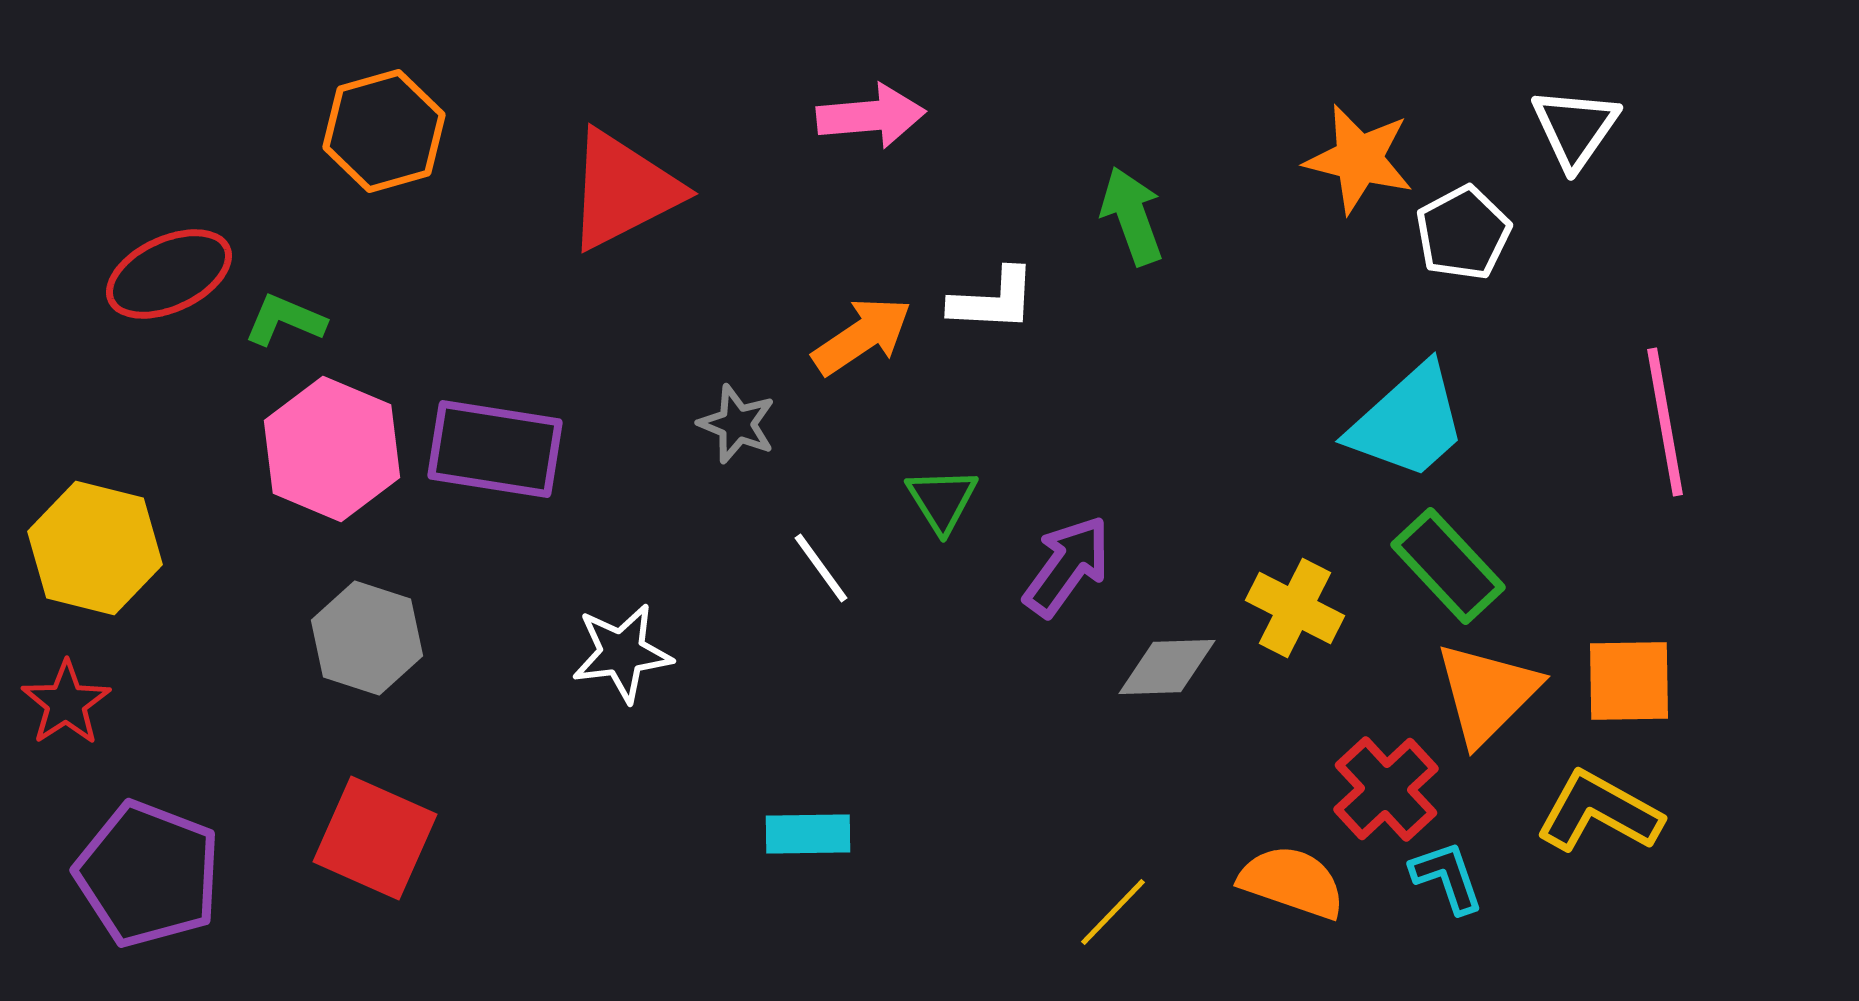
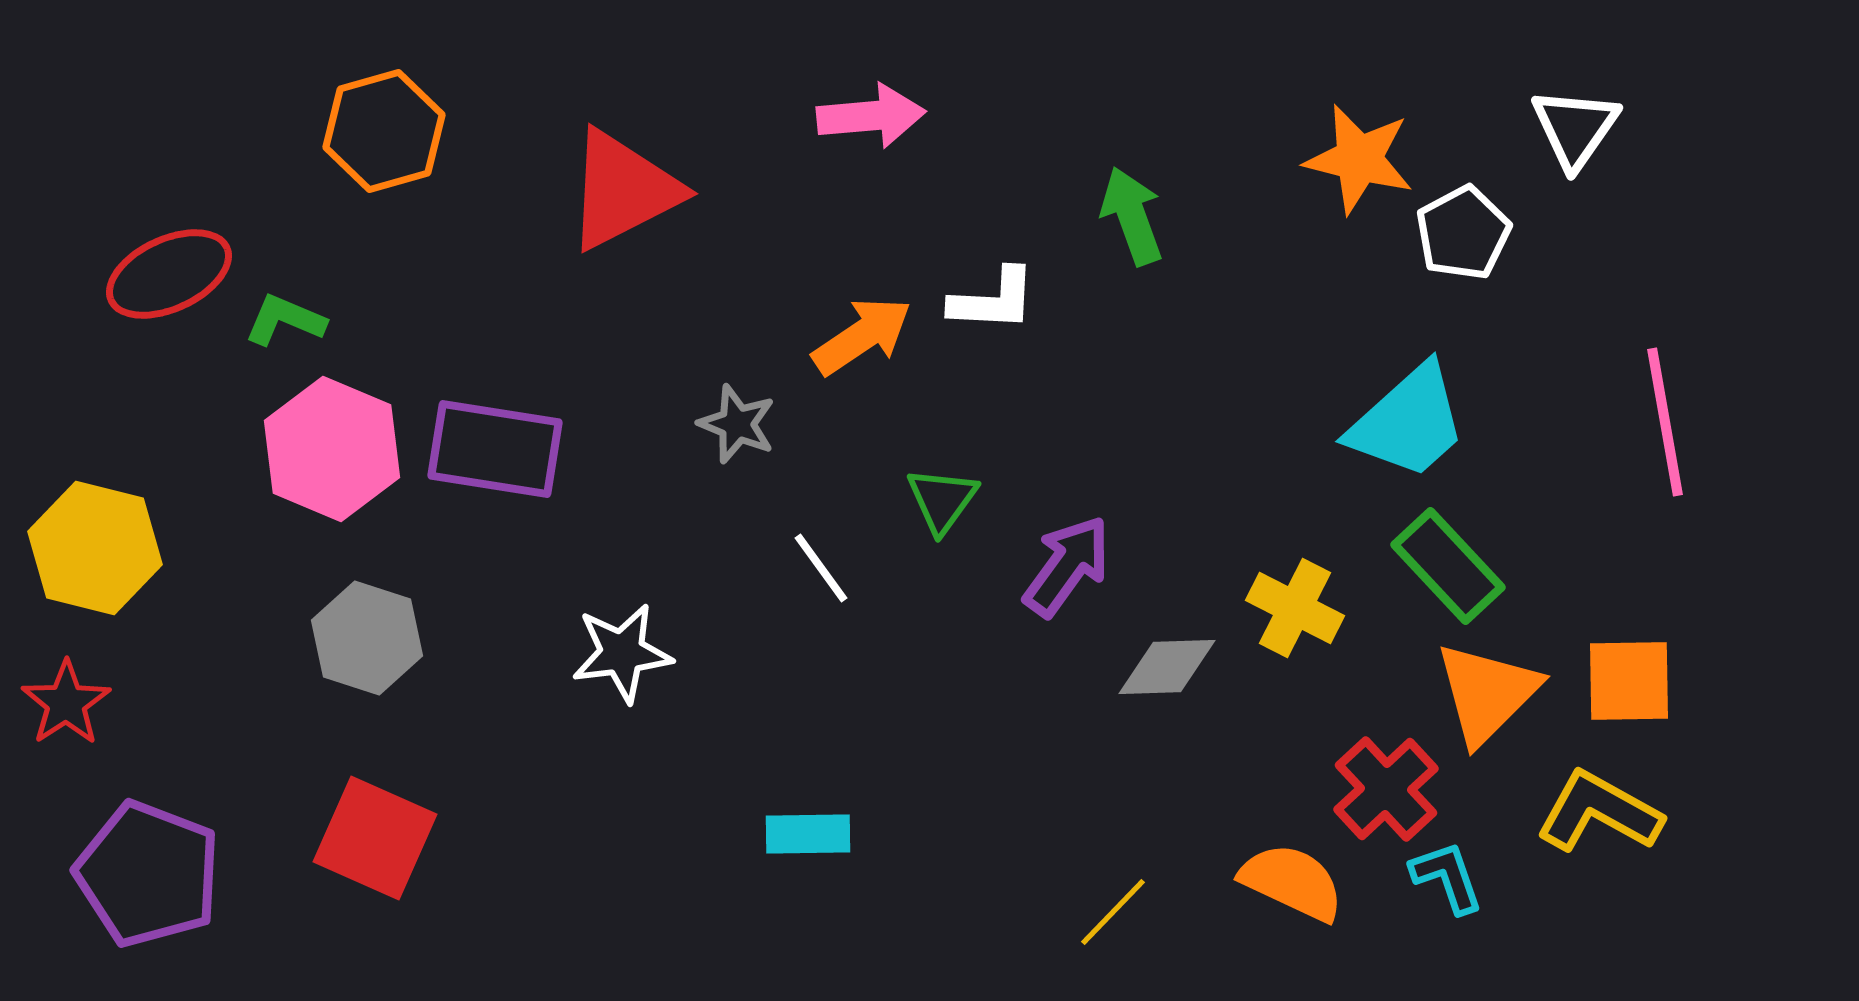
green triangle: rotated 8 degrees clockwise
orange semicircle: rotated 6 degrees clockwise
